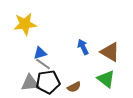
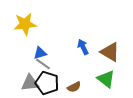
black pentagon: moved 1 px left, 1 px down; rotated 25 degrees clockwise
